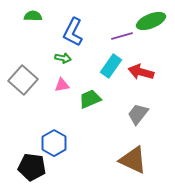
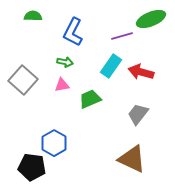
green ellipse: moved 2 px up
green arrow: moved 2 px right, 4 px down
brown triangle: moved 1 px left, 1 px up
